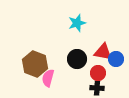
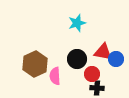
brown hexagon: rotated 15 degrees clockwise
red circle: moved 6 px left, 1 px down
pink semicircle: moved 7 px right, 2 px up; rotated 18 degrees counterclockwise
